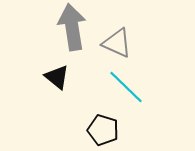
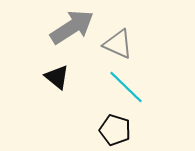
gray arrow: rotated 66 degrees clockwise
gray triangle: moved 1 px right, 1 px down
black pentagon: moved 12 px right
